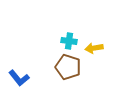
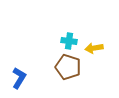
blue L-shape: rotated 110 degrees counterclockwise
